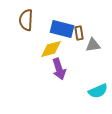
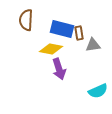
yellow diamond: rotated 25 degrees clockwise
